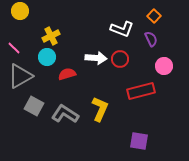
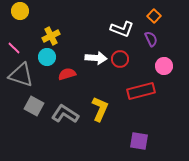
gray triangle: moved 1 px right, 1 px up; rotated 48 degrees clockwise
